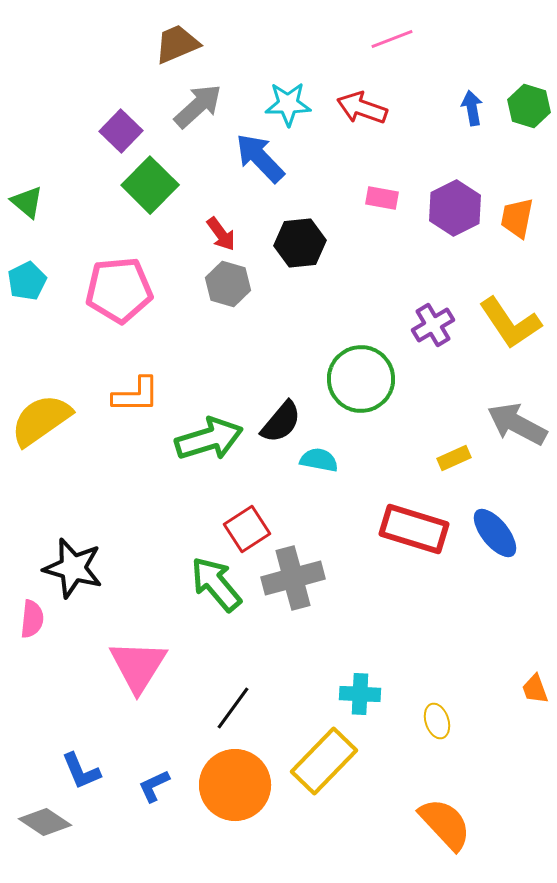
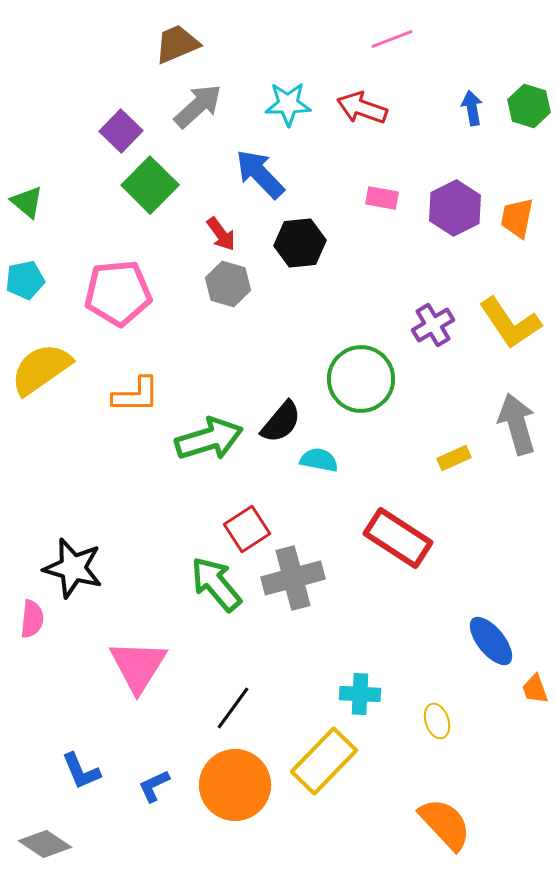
blue arrow at (260, 158): moved 16 px down
cyan pentagon at (27, 281): moved 2 px left, 1 px up; rotated 15 degrees clockwise
pink pentagon at (119, 290): moved 1 px left, 3 px down
yellow semicircle at (41, 420): moved 51 px up
gray arrow at (517, 424): rotated 46 degrees clockwise
red rectangle at (414, 529): moved 16 px left, 9 px down; rotated 16 degrees clockwise
blue ellipse at (495, 533): moved 4 px left, 108 px down
gray diamond at (45, 822): moved 22 px down
